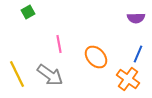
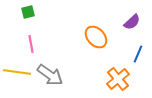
green square: rotated 16 degrees clockwise
purple semicircle: moved 4 px left, 4 px down; rotated 42 degrees counterclockwise
pink line: moved 28 px left
orange ellipse: moved 20 px up
yellow line: moved 2 px up; rotated 56 degrees counterclockwise
orange cross: moved 10 px left; rotated 15 degrees clockwise
